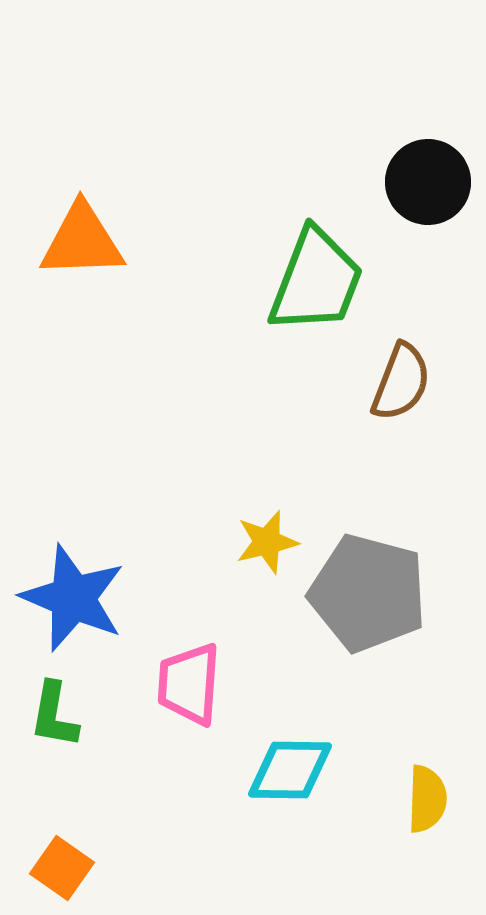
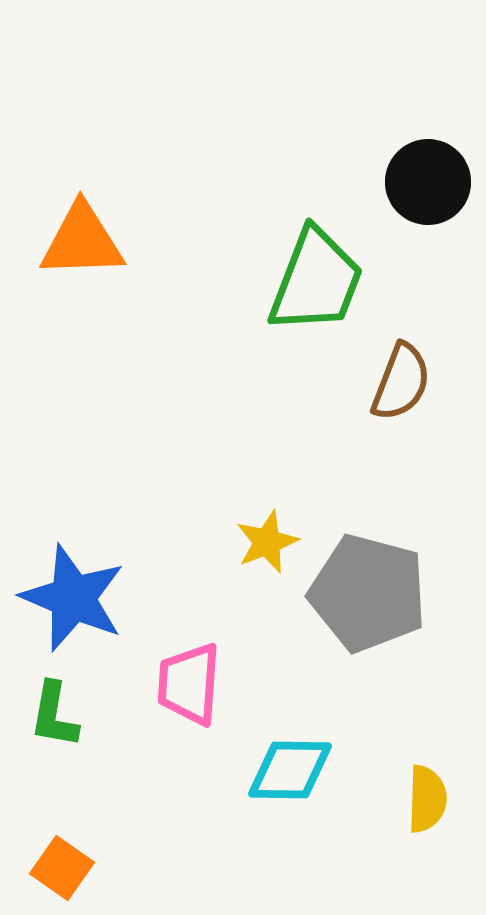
yellow star: rotated 8 degrees counterclockwise
